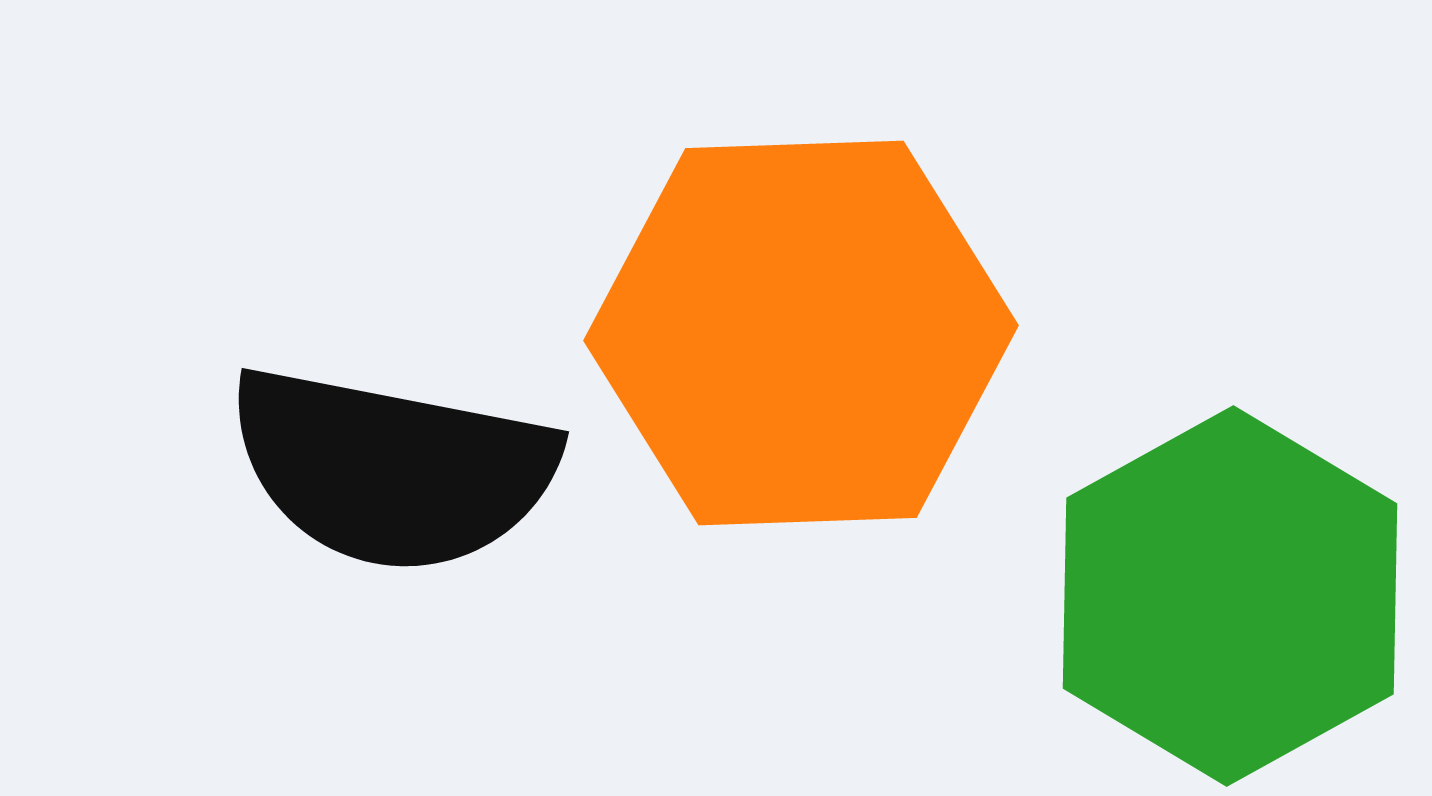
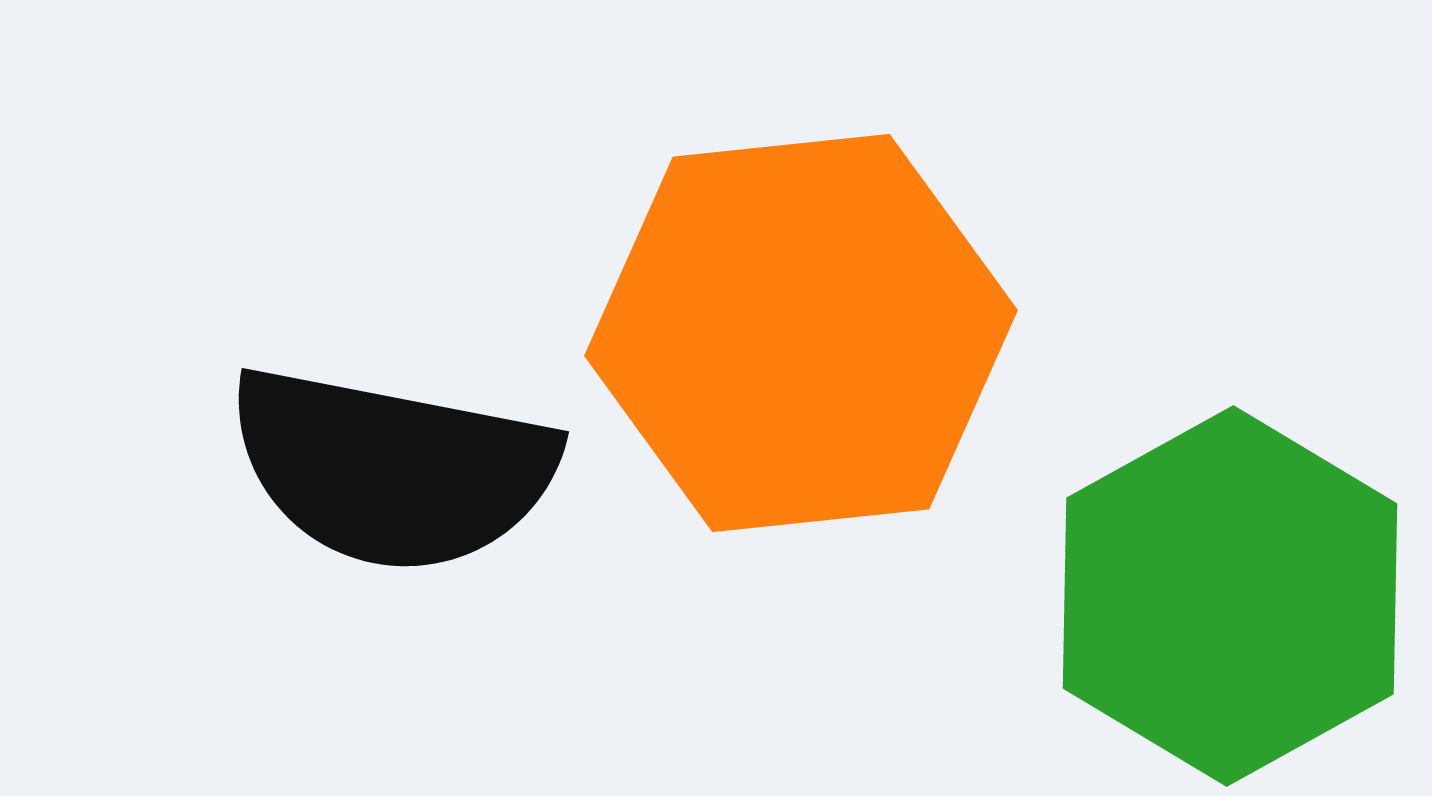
orange hexagon: rotated 4 degrees counterclockwise
